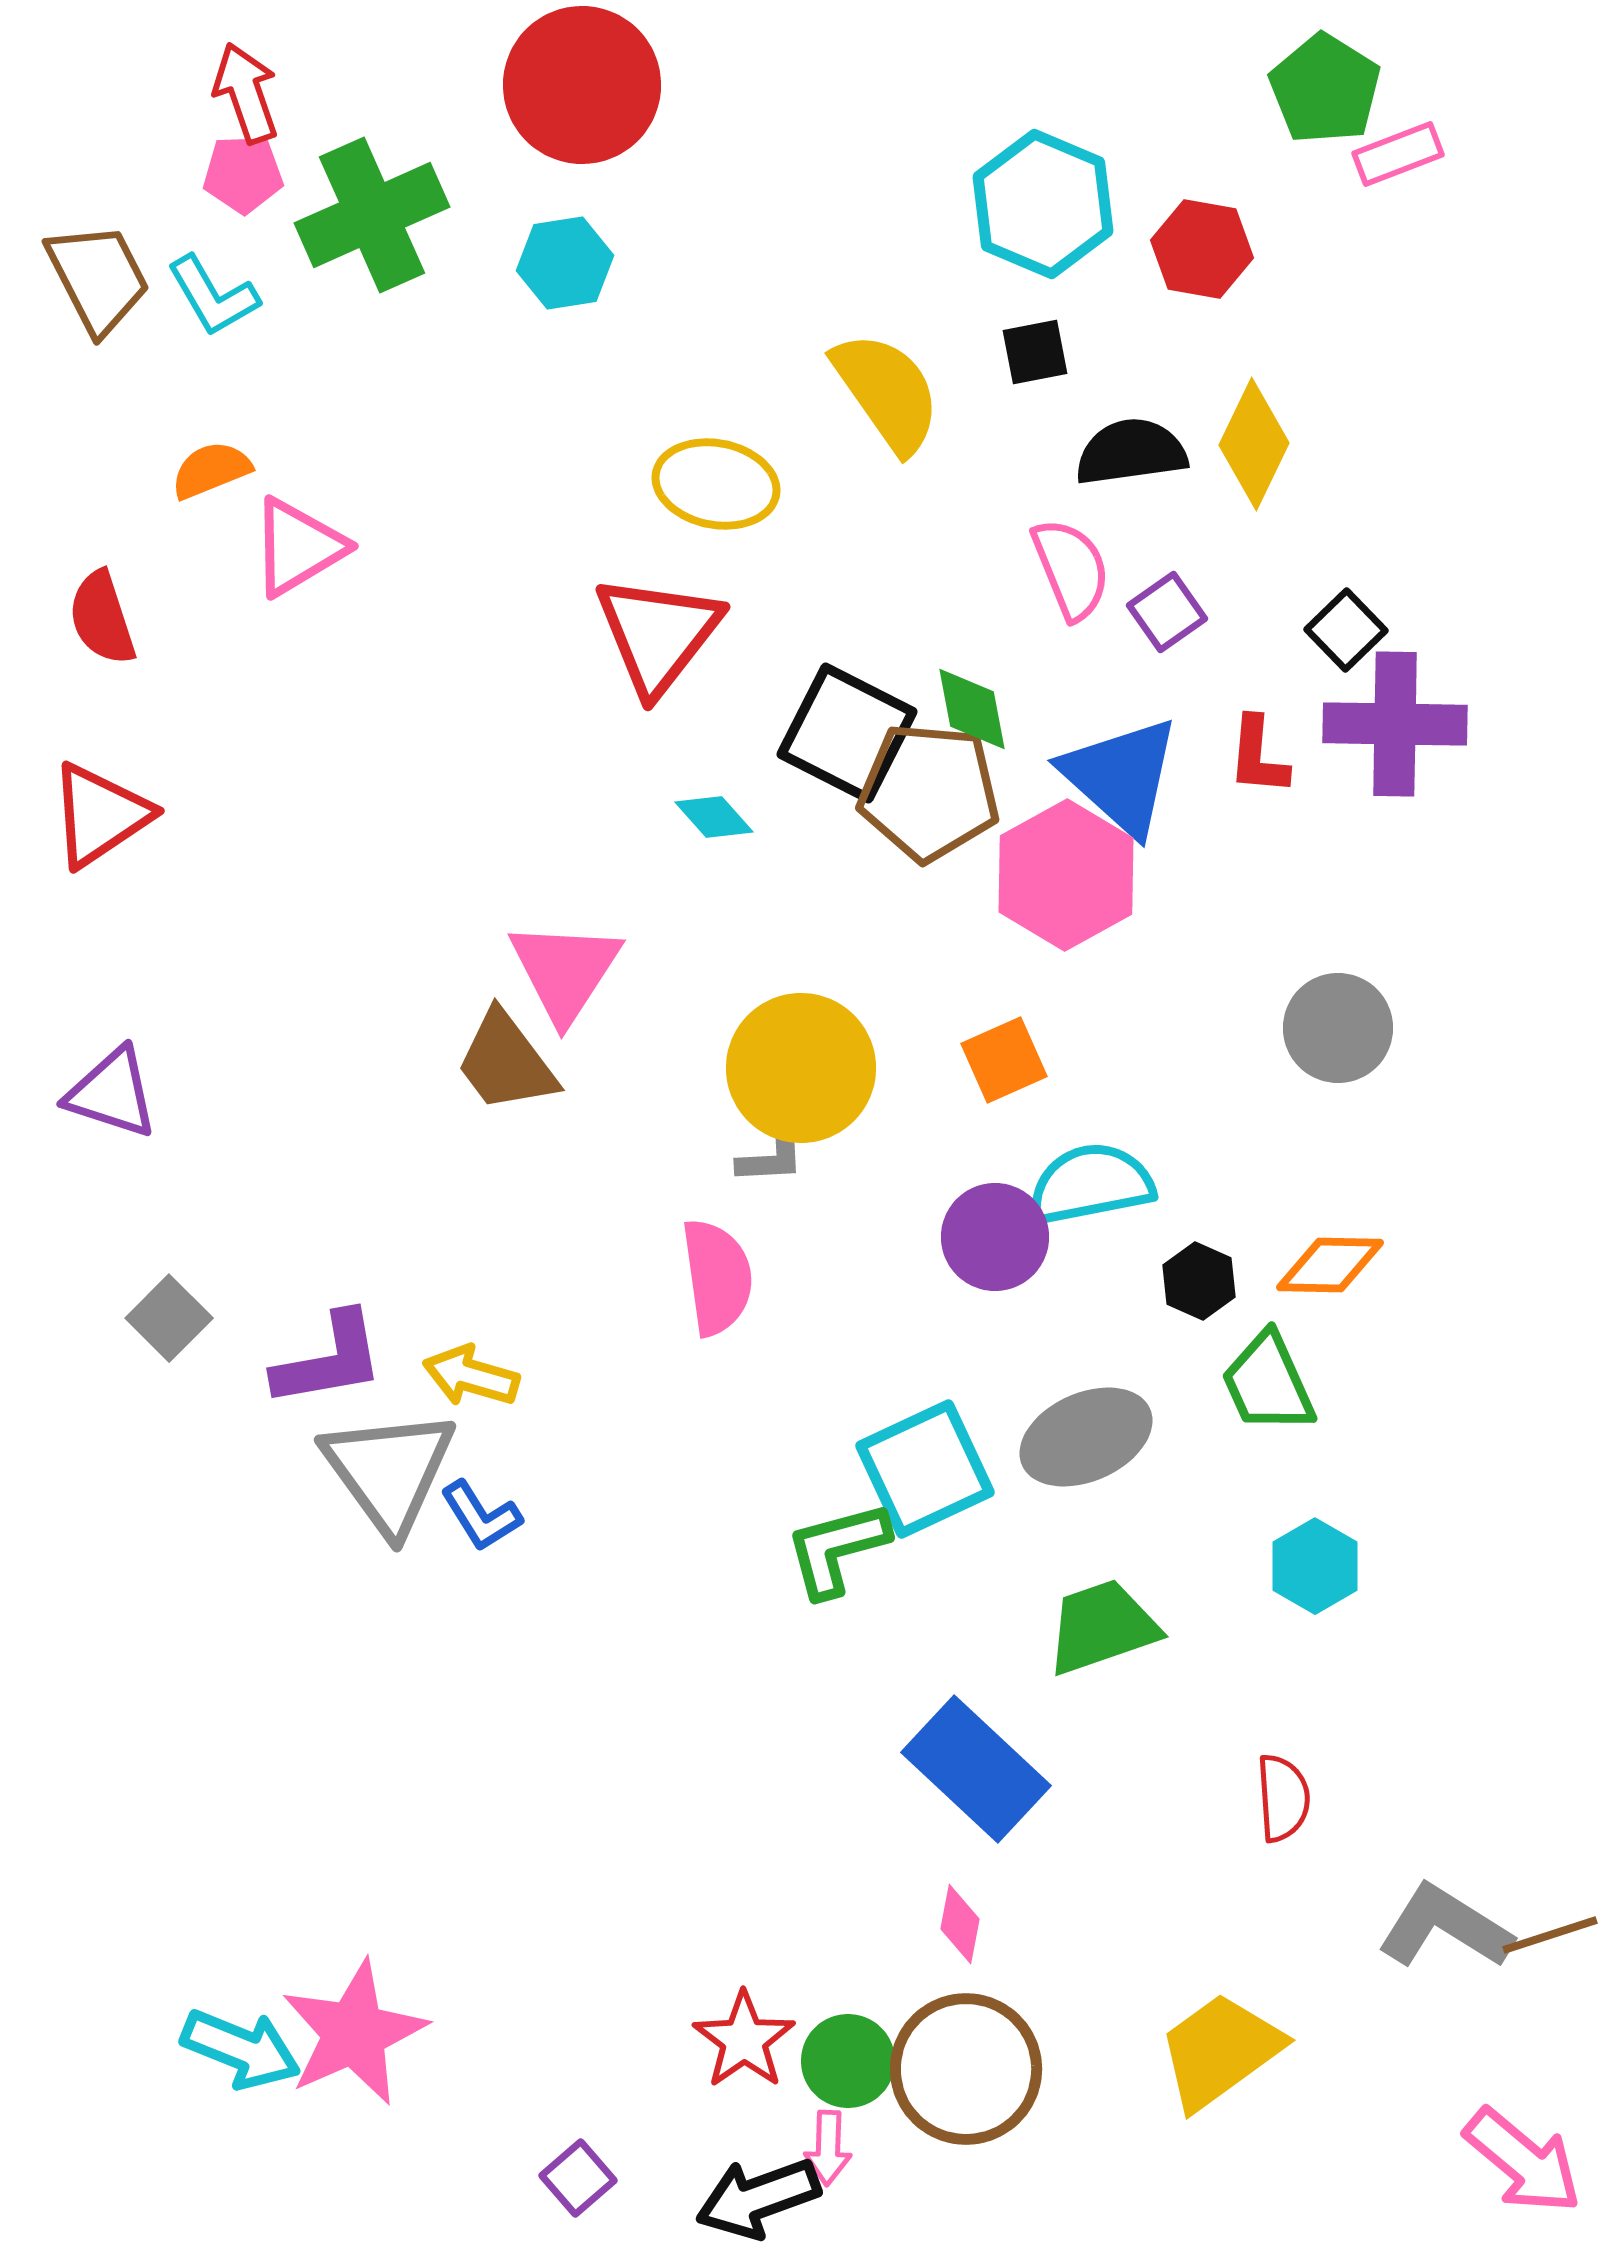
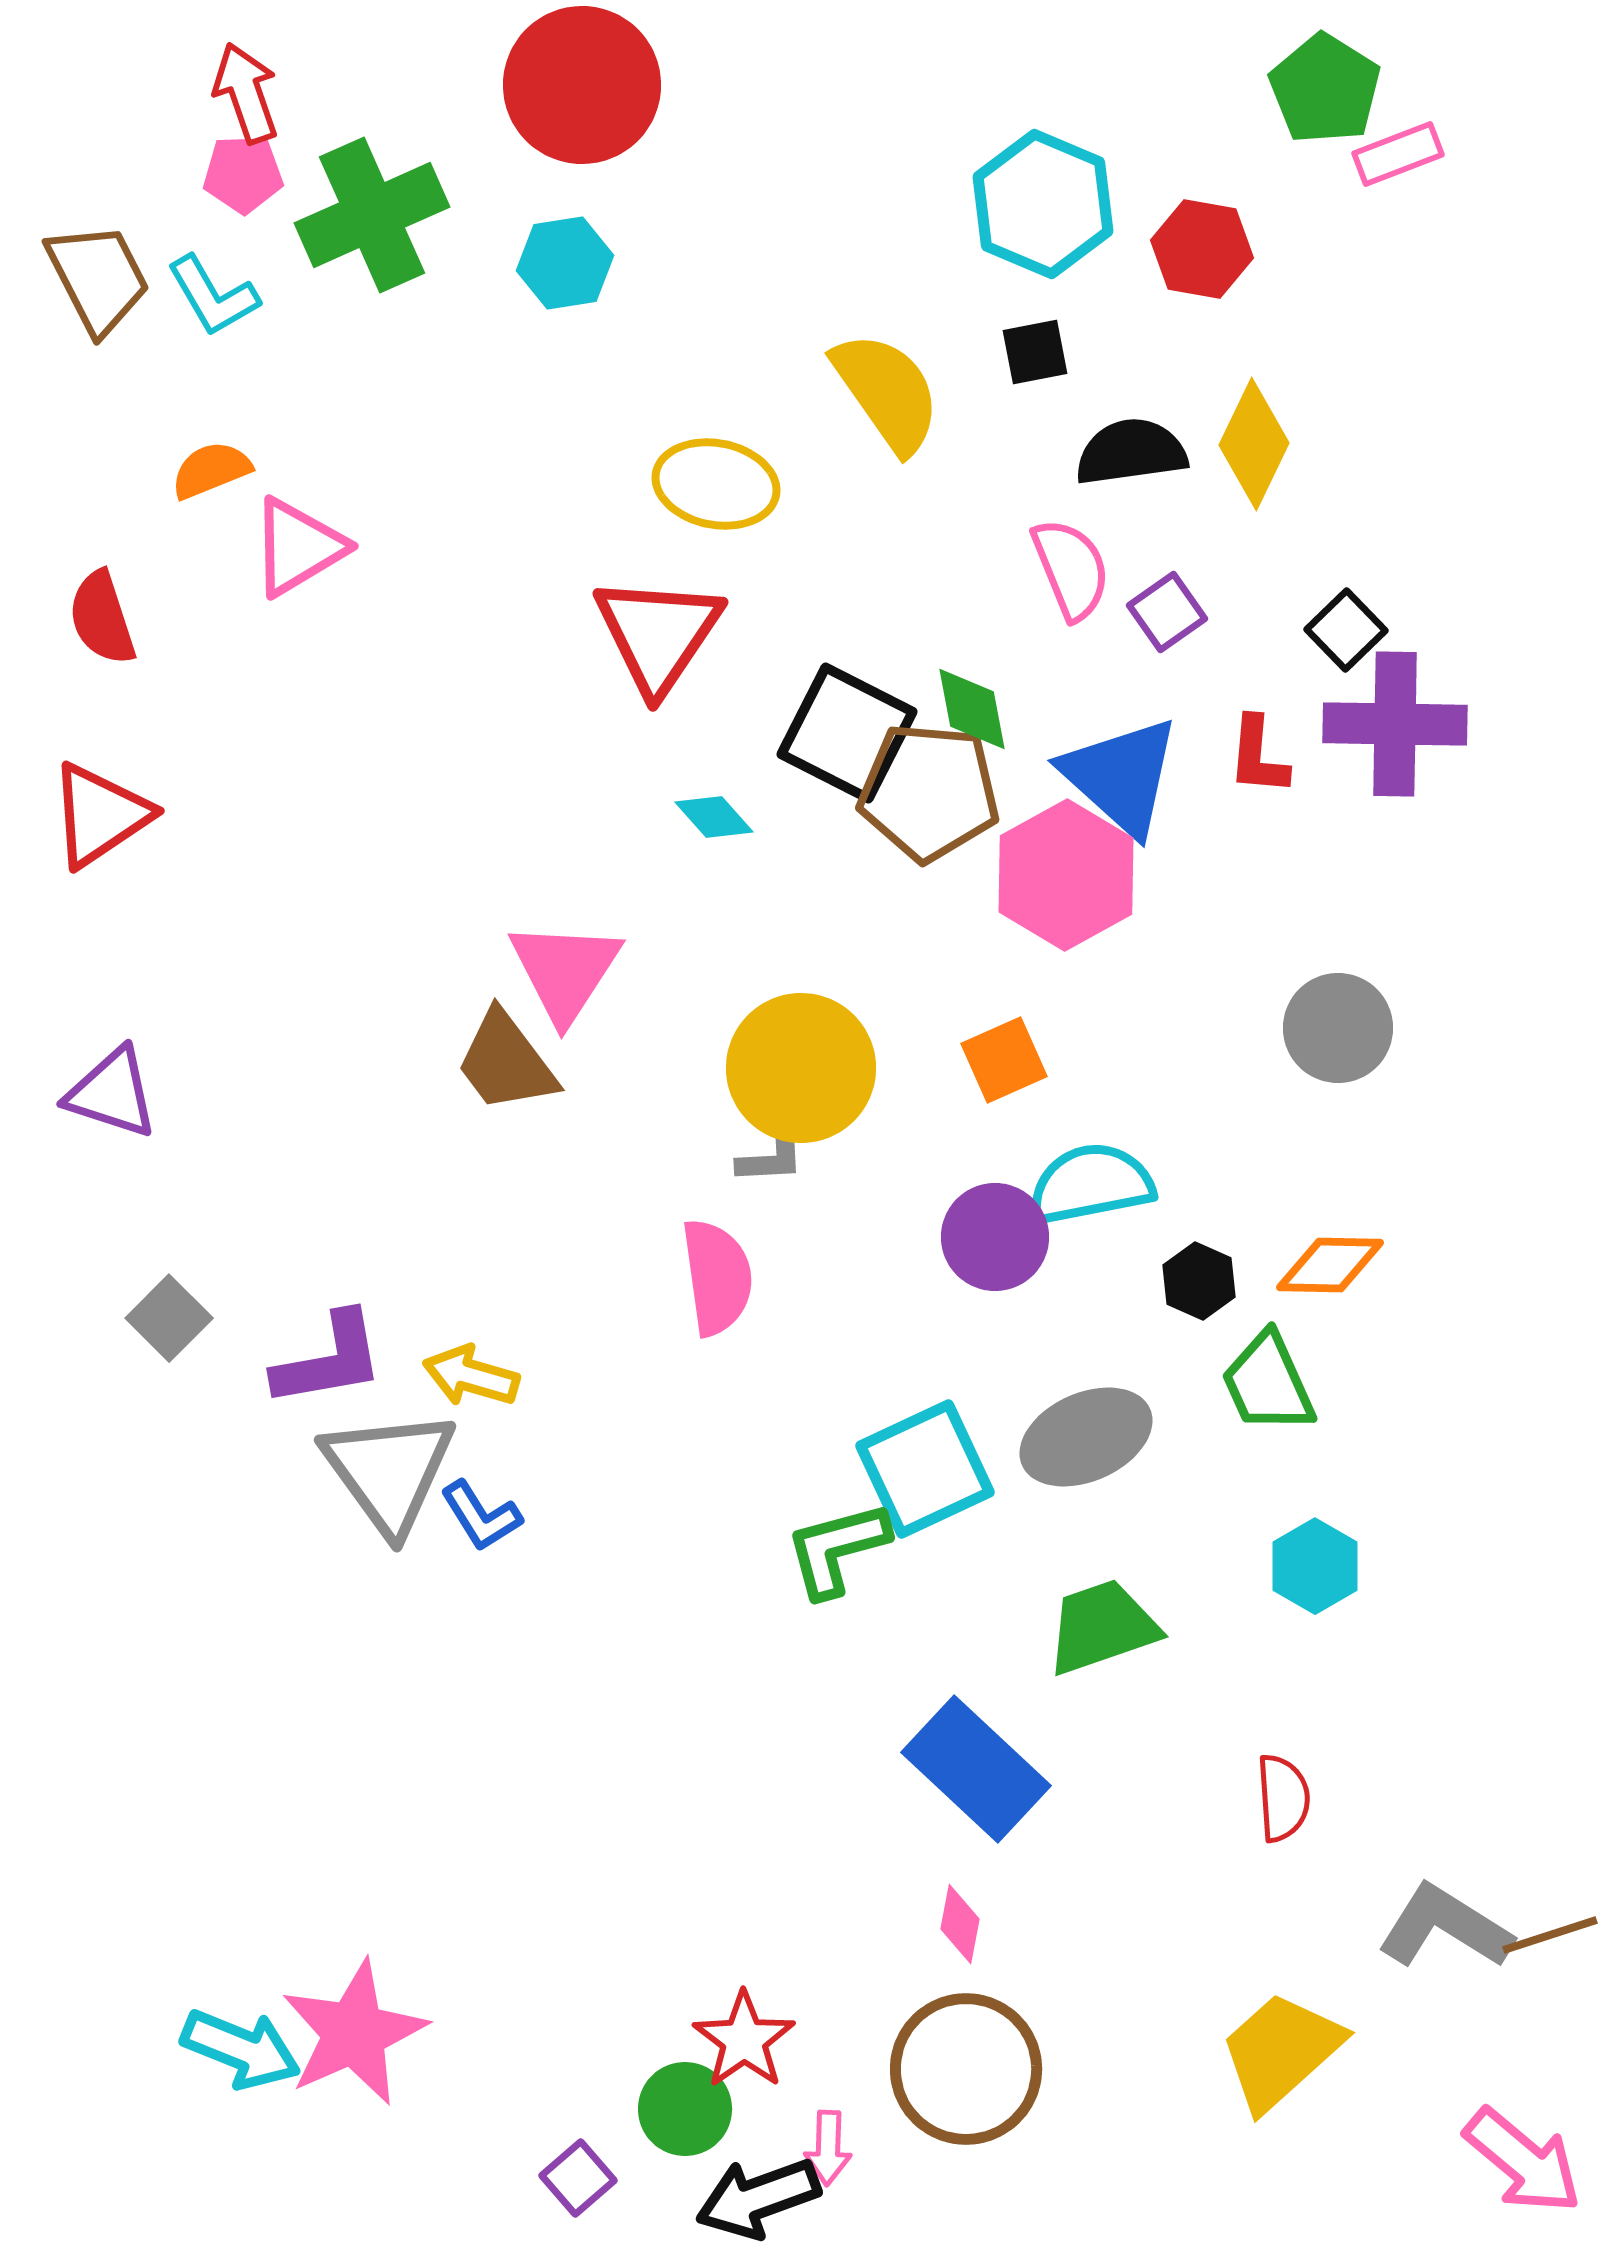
red triangle at (658, 634): rotated 4 degrees counterclockwise
yellow trapezoid at (1220, 2051): moved 61 px right; rotated 6 degrees counterclockwise
green circle at (848, 2061): moved 163 px left, 48 px down
